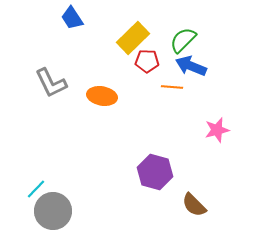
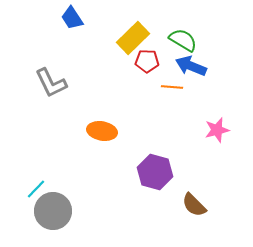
green semicircle: rotated 76 degrees clockwise
orange ellipse: moved 35 px down
